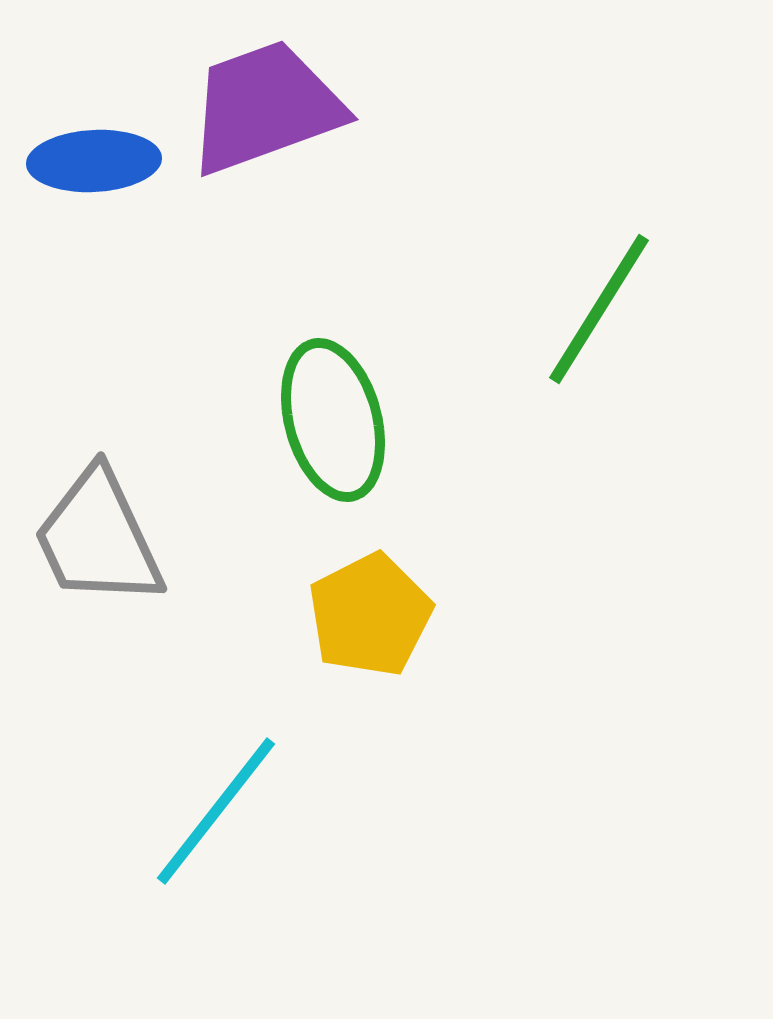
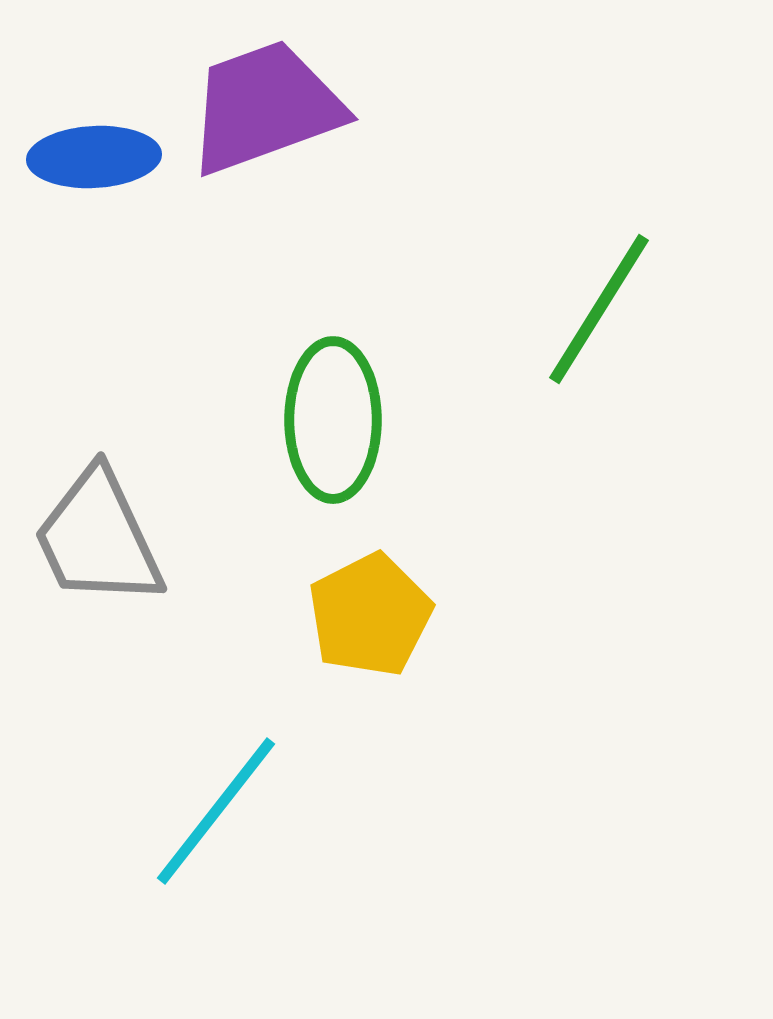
blue ellipse: moved 4 px up
green ellipse: rotated 15 degrees clockwise
